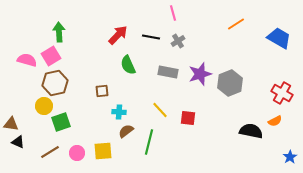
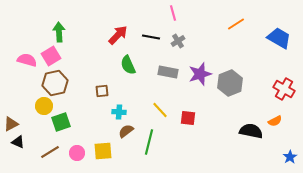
red cross: moved 2 px right, 4 px up
brown triangle: rotated 35 degrees counterclockwise
